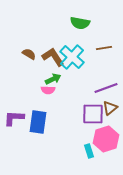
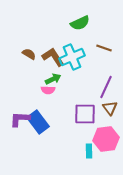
green semicircle: rotated 36 degrees counterclockwise
brown line: rotated 28 degrees clockwise
cyan cross: rotated 25 degrees clockwise
purple line: moved 1 px up; rotated 45 degrees counterclockwise
brown triangle: rotated 28 degrees counterclockwise
purple square: moved 8 px left
purple L-shape: moved 6 px right, 1 px down
blue rectangle: rotated 45 degrees counterclockwise
pink hexagon: rotated 10 degrees clockwise
cyan rectangle: rotated 16 degrees clockwise
